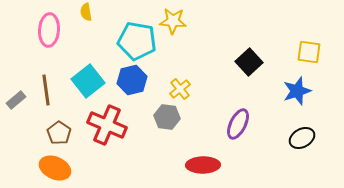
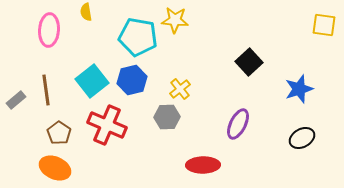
yellow star: moved 2 px right, 1 px up
cyan pentagon: moved 1 px right, 4 px up
yellow square: moved 15 px right, 27 px up
cyan square: moved 4 px right
blue star: moved 2 px right, 2 px up
gray hexagon: rotated 10 degrees counterclockwise
